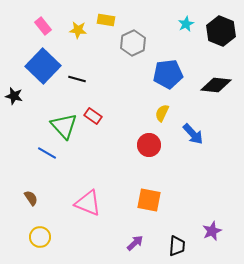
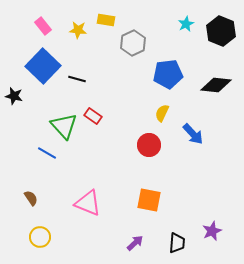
black trapezoid: moved 3 px up
